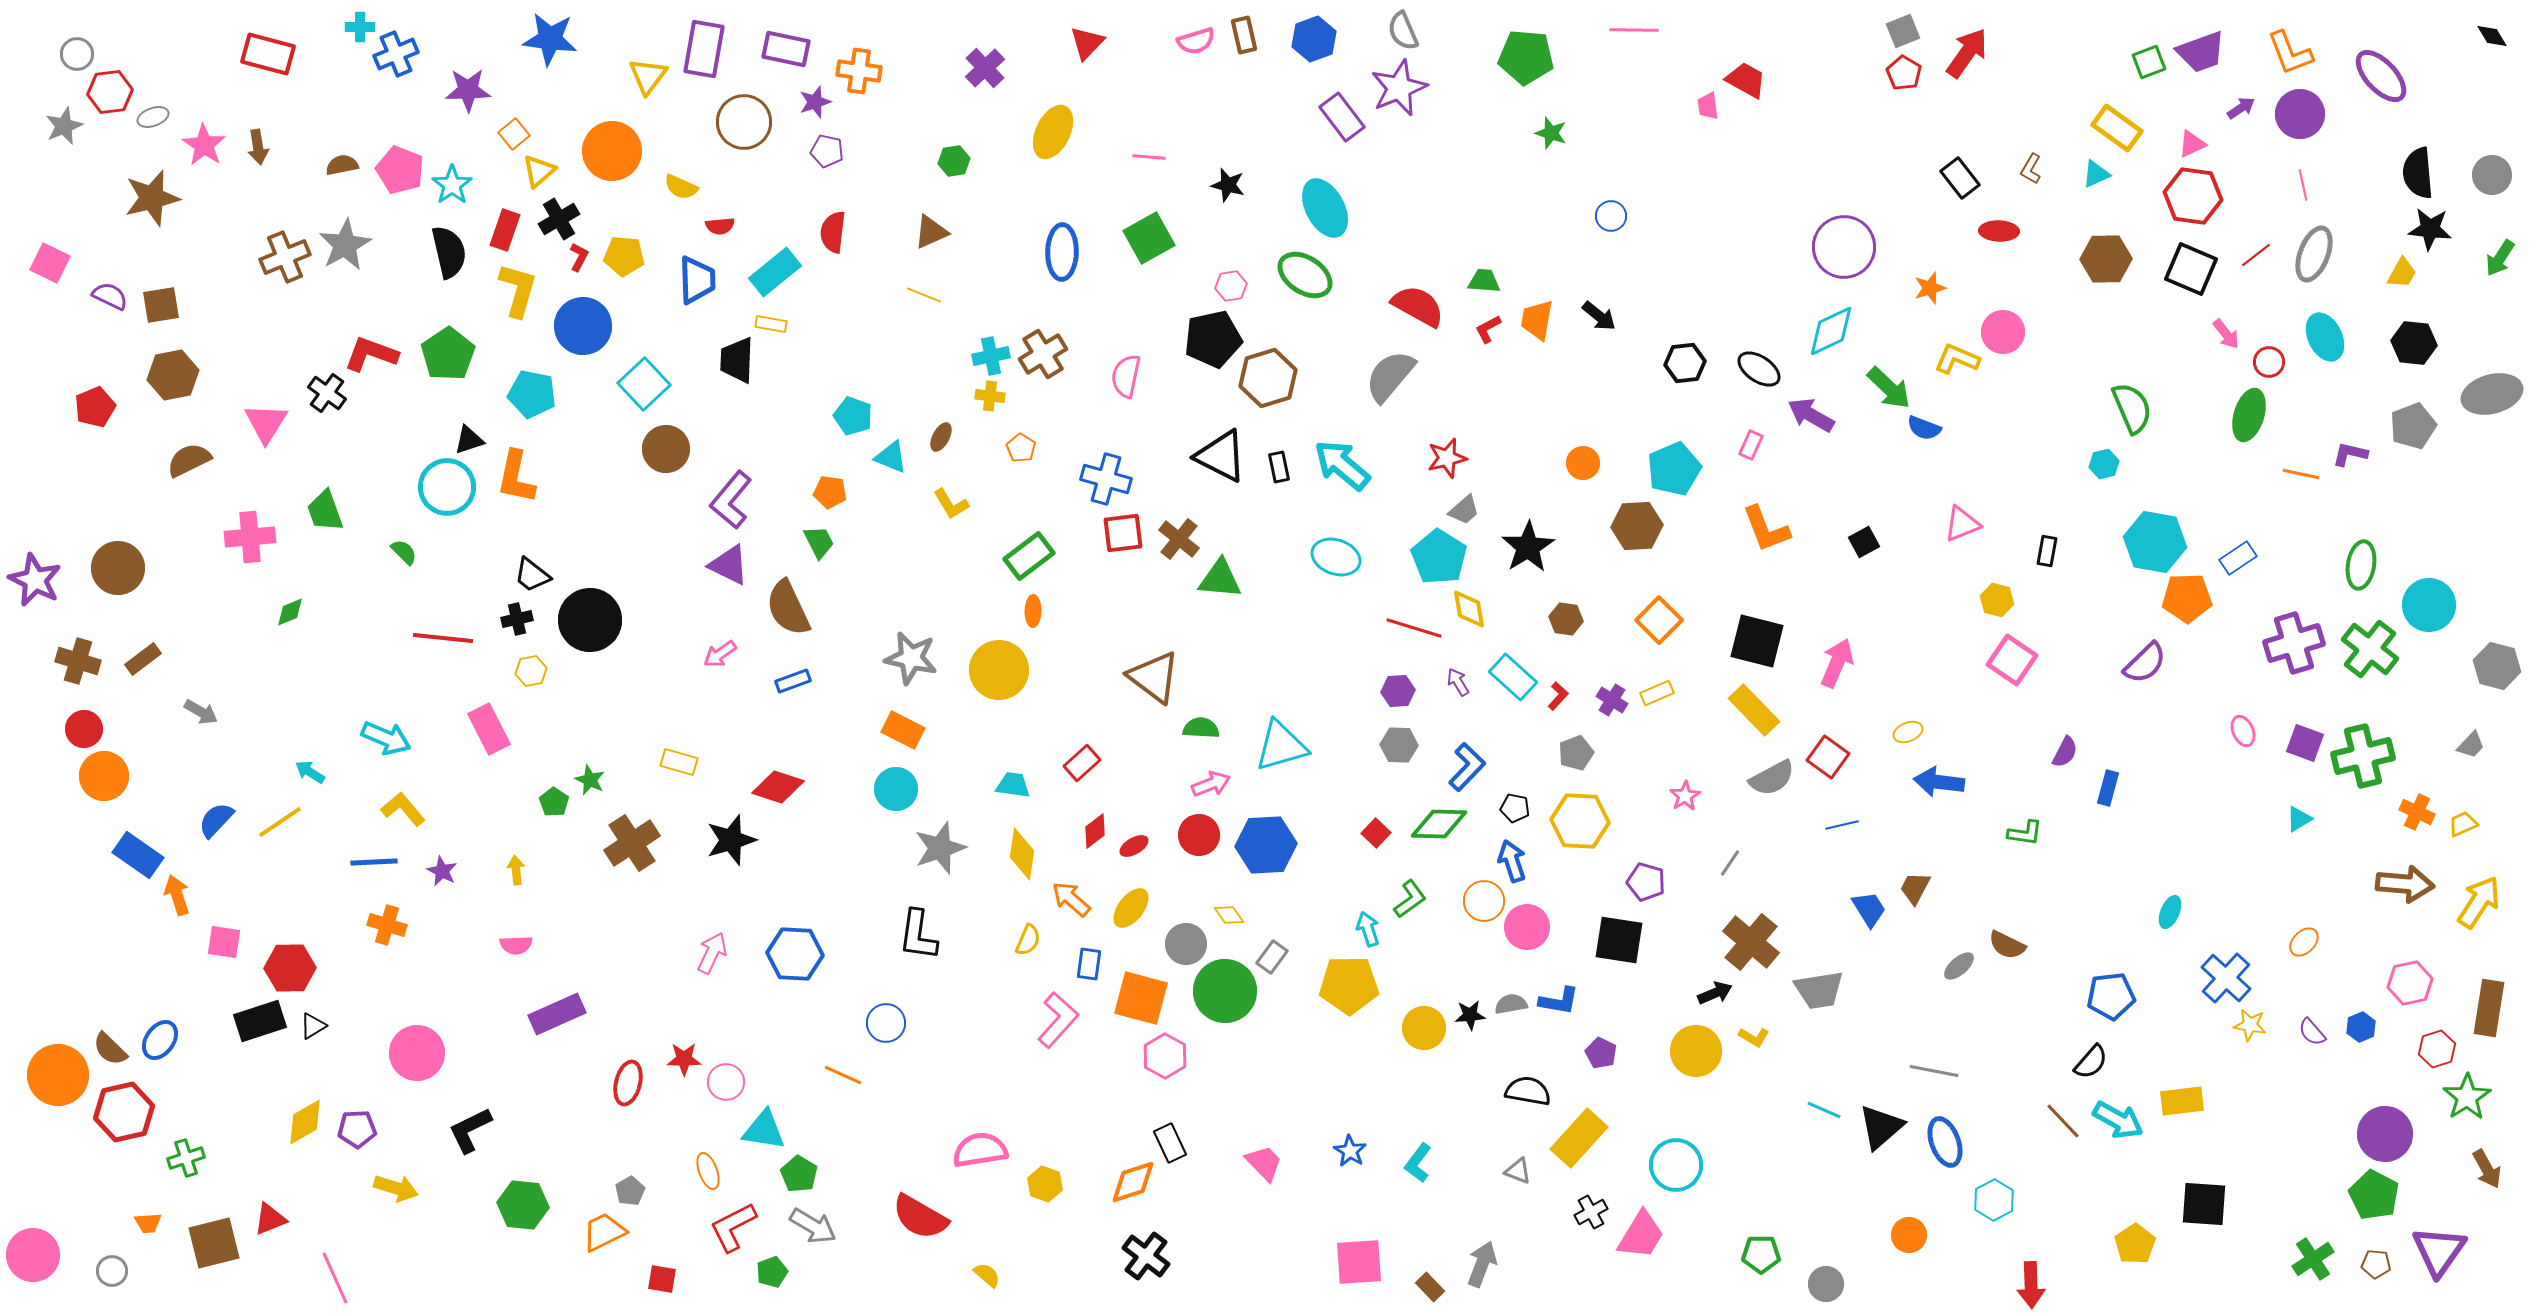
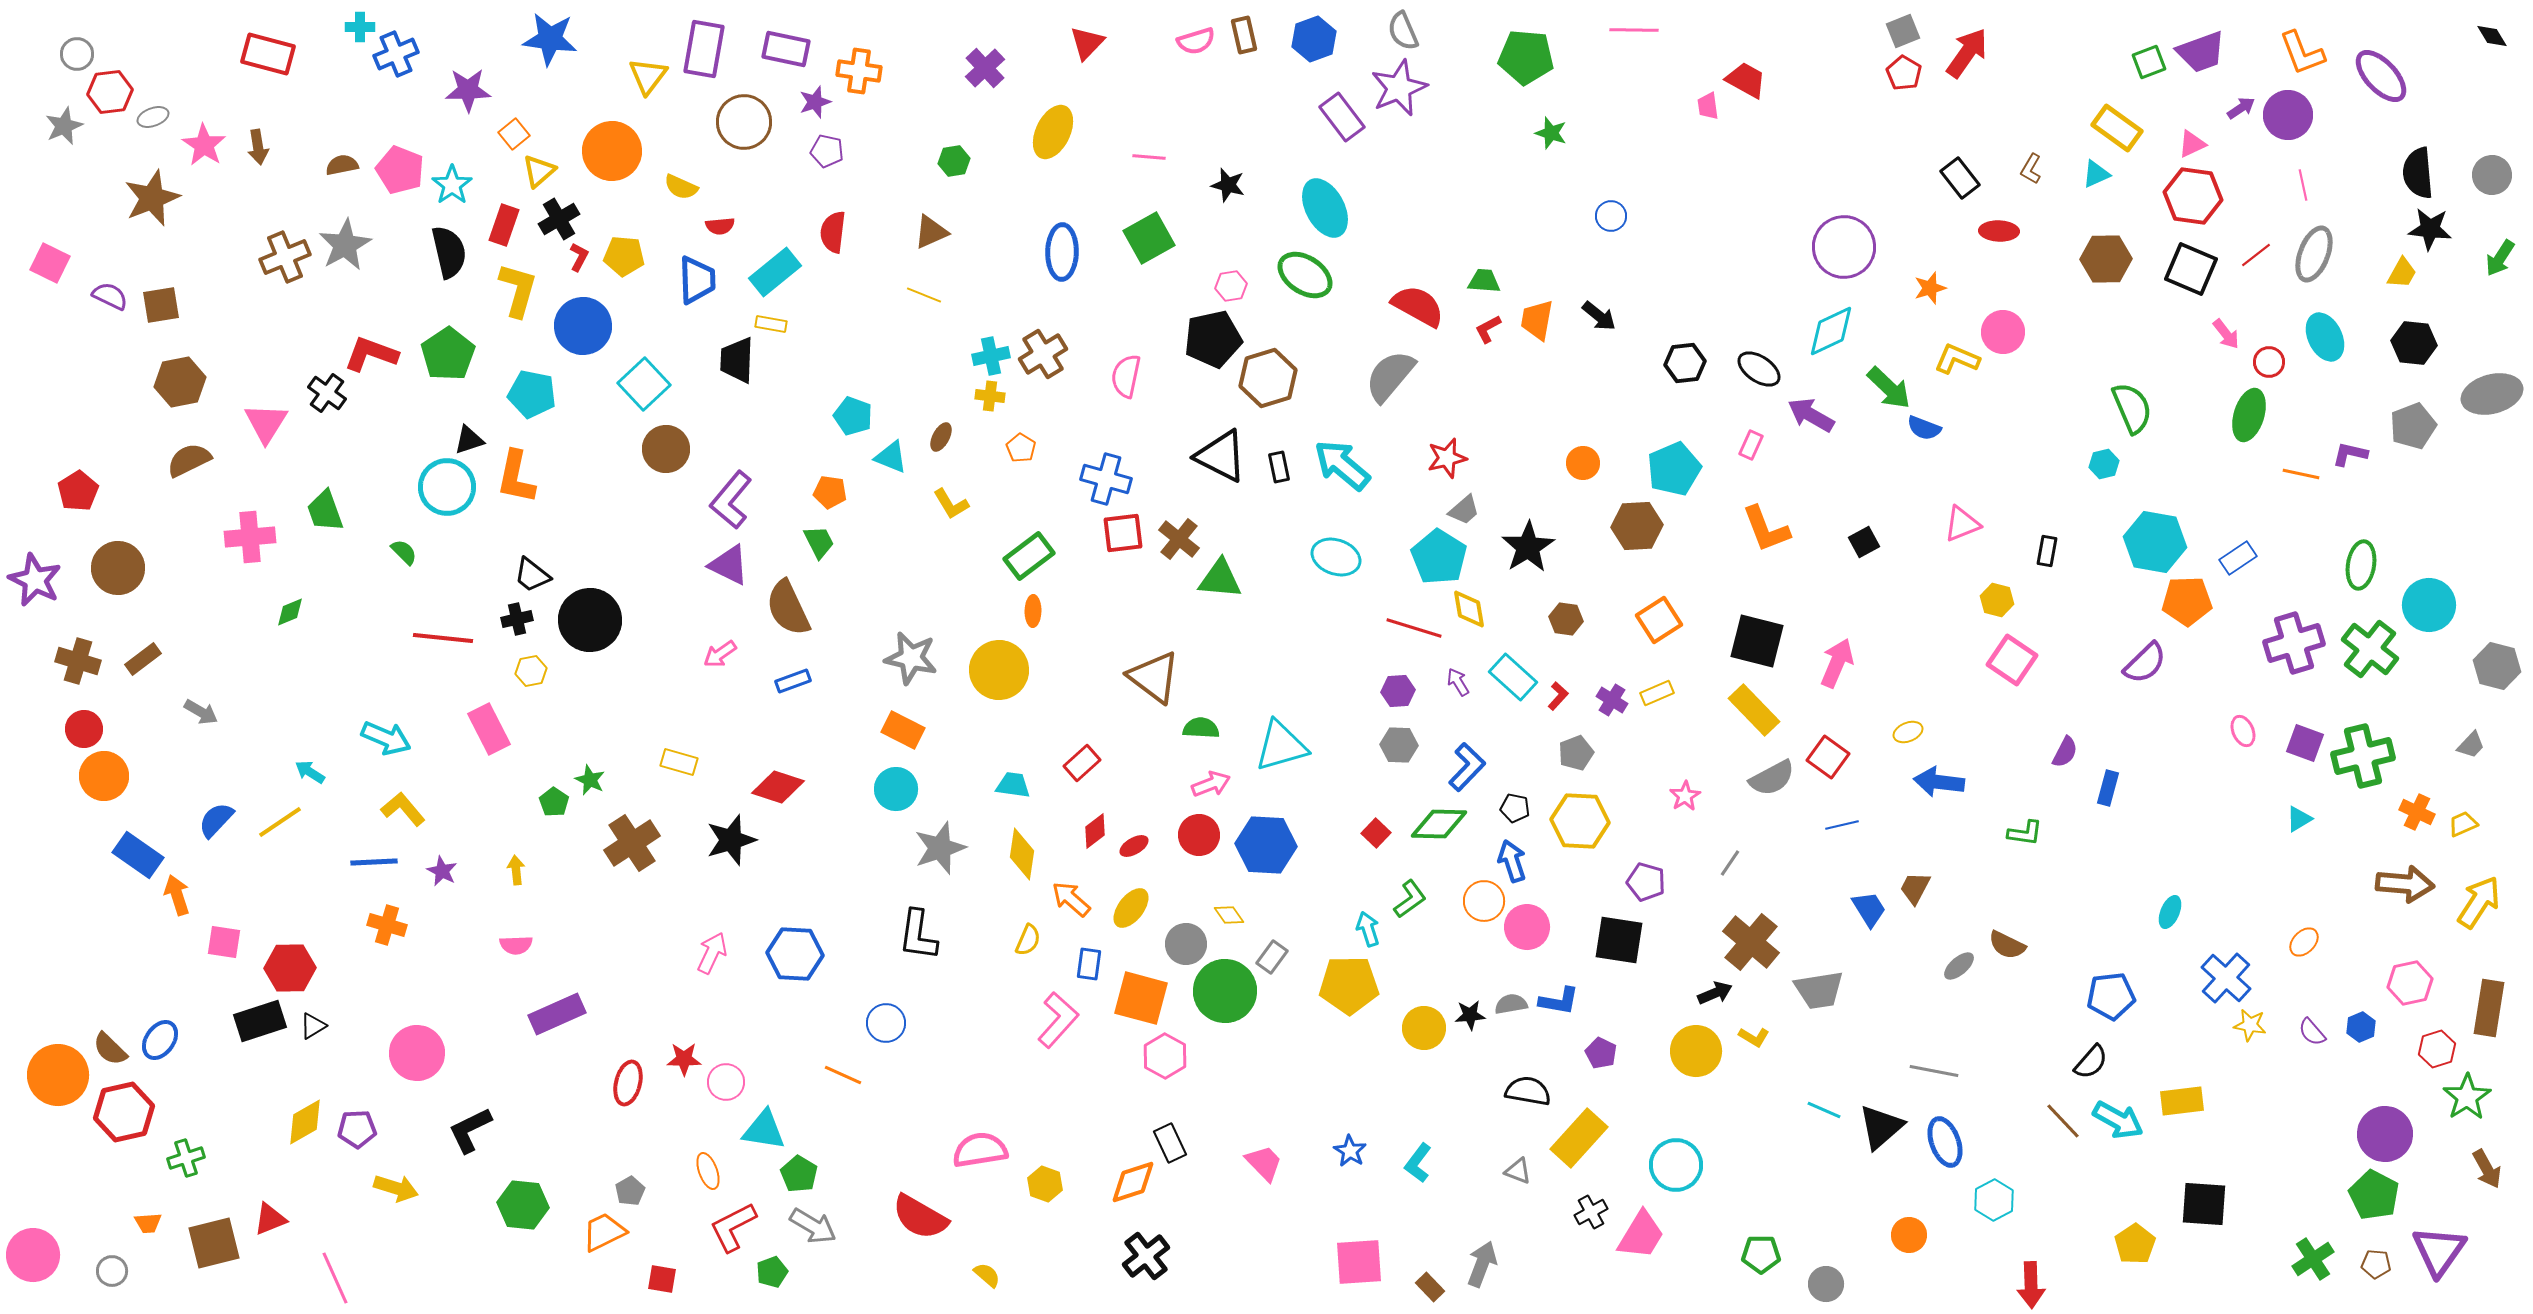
orange L-shape at (2290, 53): moved 12 px right
purple circle at (2300, 114): moved 12 px left, 1 px down
brown star at (152, 198): rotated 8 degrees counterclockwise
red rectangle at (505, 230): moved 1 px left, 5 px up
brown hexagon at (173, 375): moved 7 px right, 7 px down
red pentagon at (95, 407): moved 17 px left, 84 px down; rotated 9 degrees counterclockwise
orange pentagon at (2187, 598): moved 3 px down
orange square at (1659, 620): rotated 12 degrees clockwise
blue hexagon at (1266, 845): rotated 6 degrees clockwise
black cross at (1146, 1256): rotated 15 degrees clockwise
